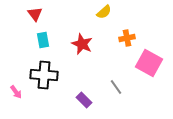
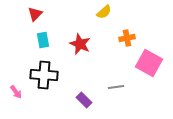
red triangle: rotated 21 degrees clockwise
red star: moved 2 px left
gray line: rotated 63 degrees counterclockwise
